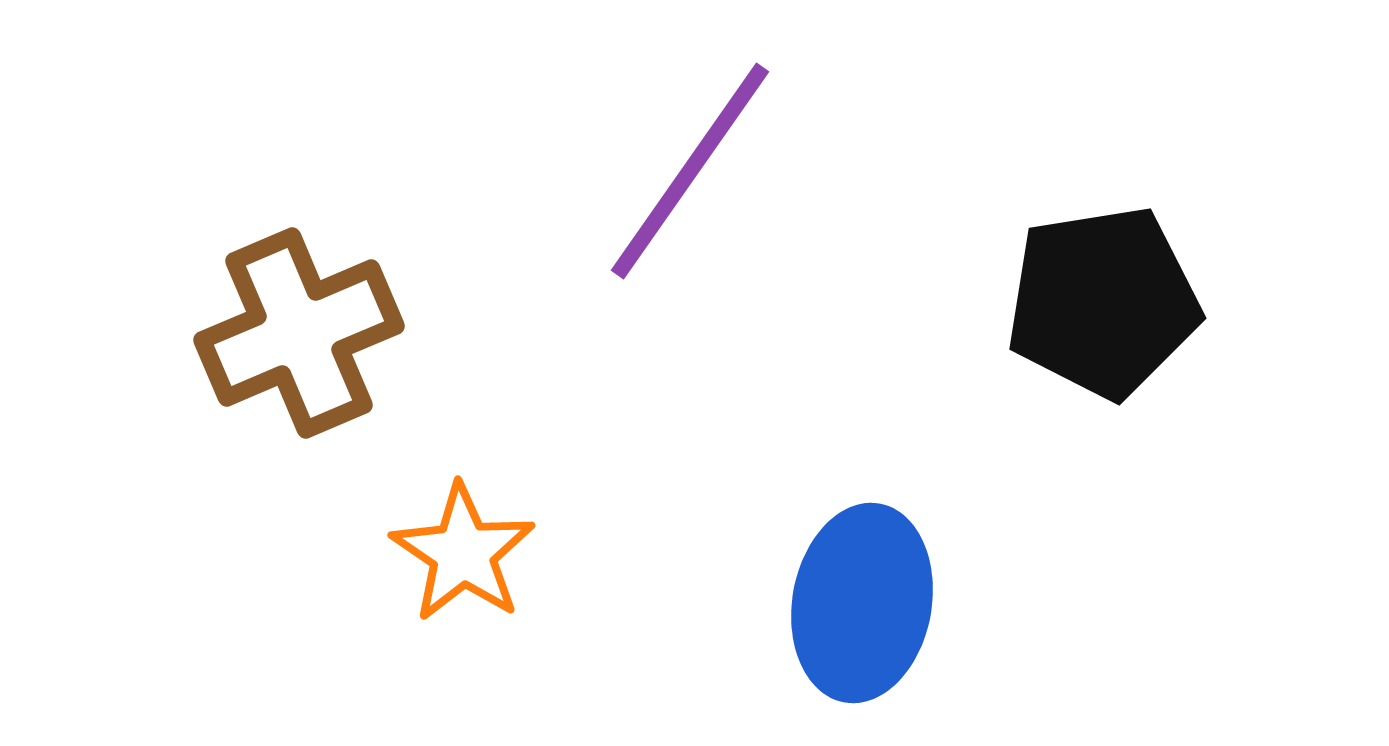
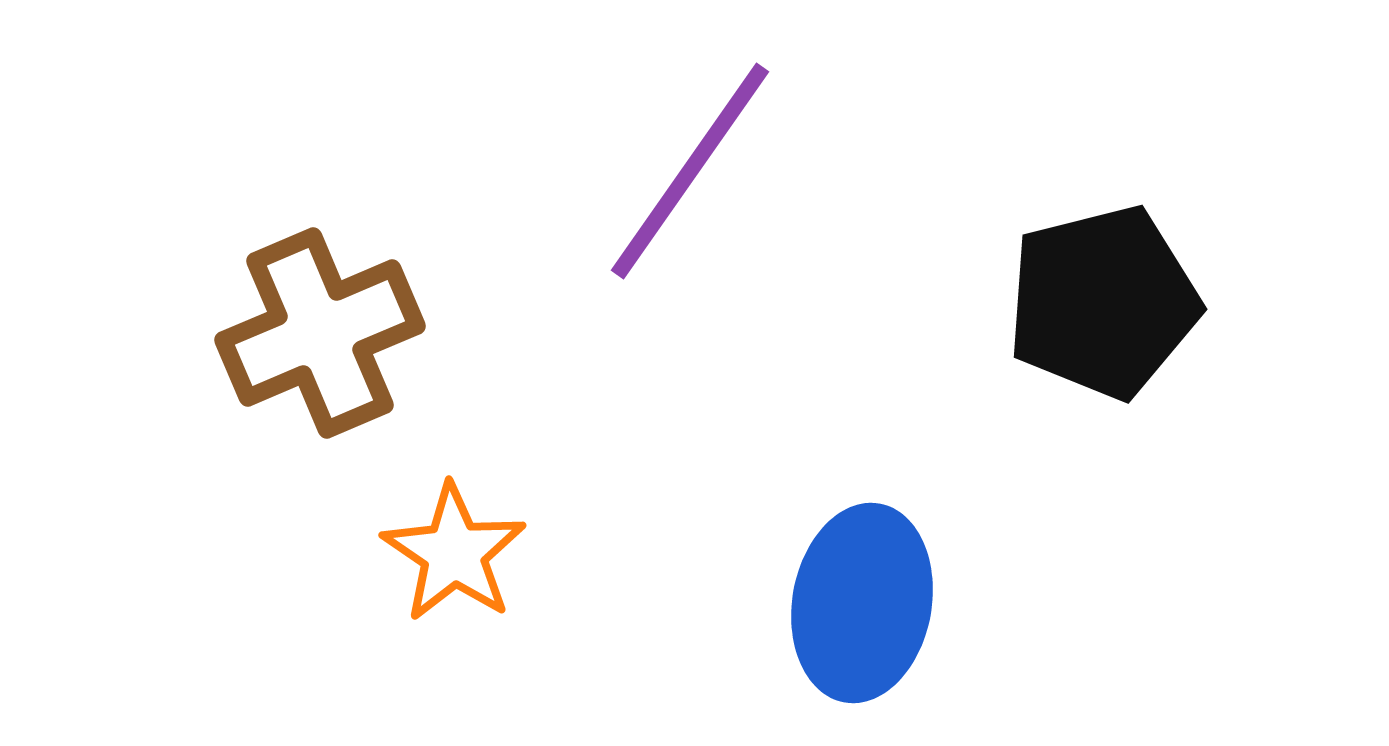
black pentagon: rotated 5 degrees counterclockwise
brown cross: moved 21 px right
orange star: moved 9 px left
